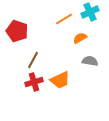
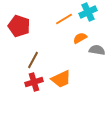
cyan cross: moved 2 px left
red pentagon: moved 2 px right, 5 px up
gray semicircle: moved 7 px right, 11 px up
orange trapezoid: moved 1 px right, 1 px up
